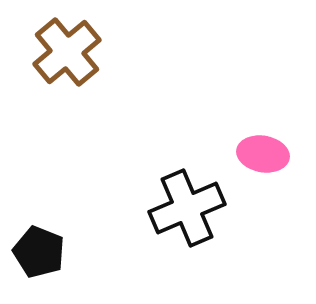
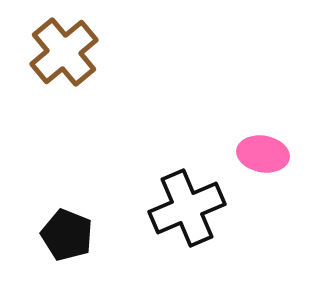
brown cross: moved 3 px left
black pentagon: moved 28 px right, 17 px up
